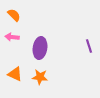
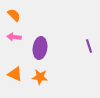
pink arrow: moved 2 px right
